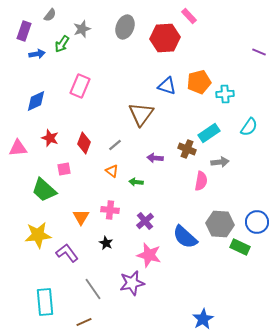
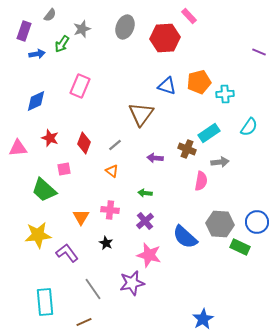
green arrow at (136, 182): moved 9 px right, 11 px down
